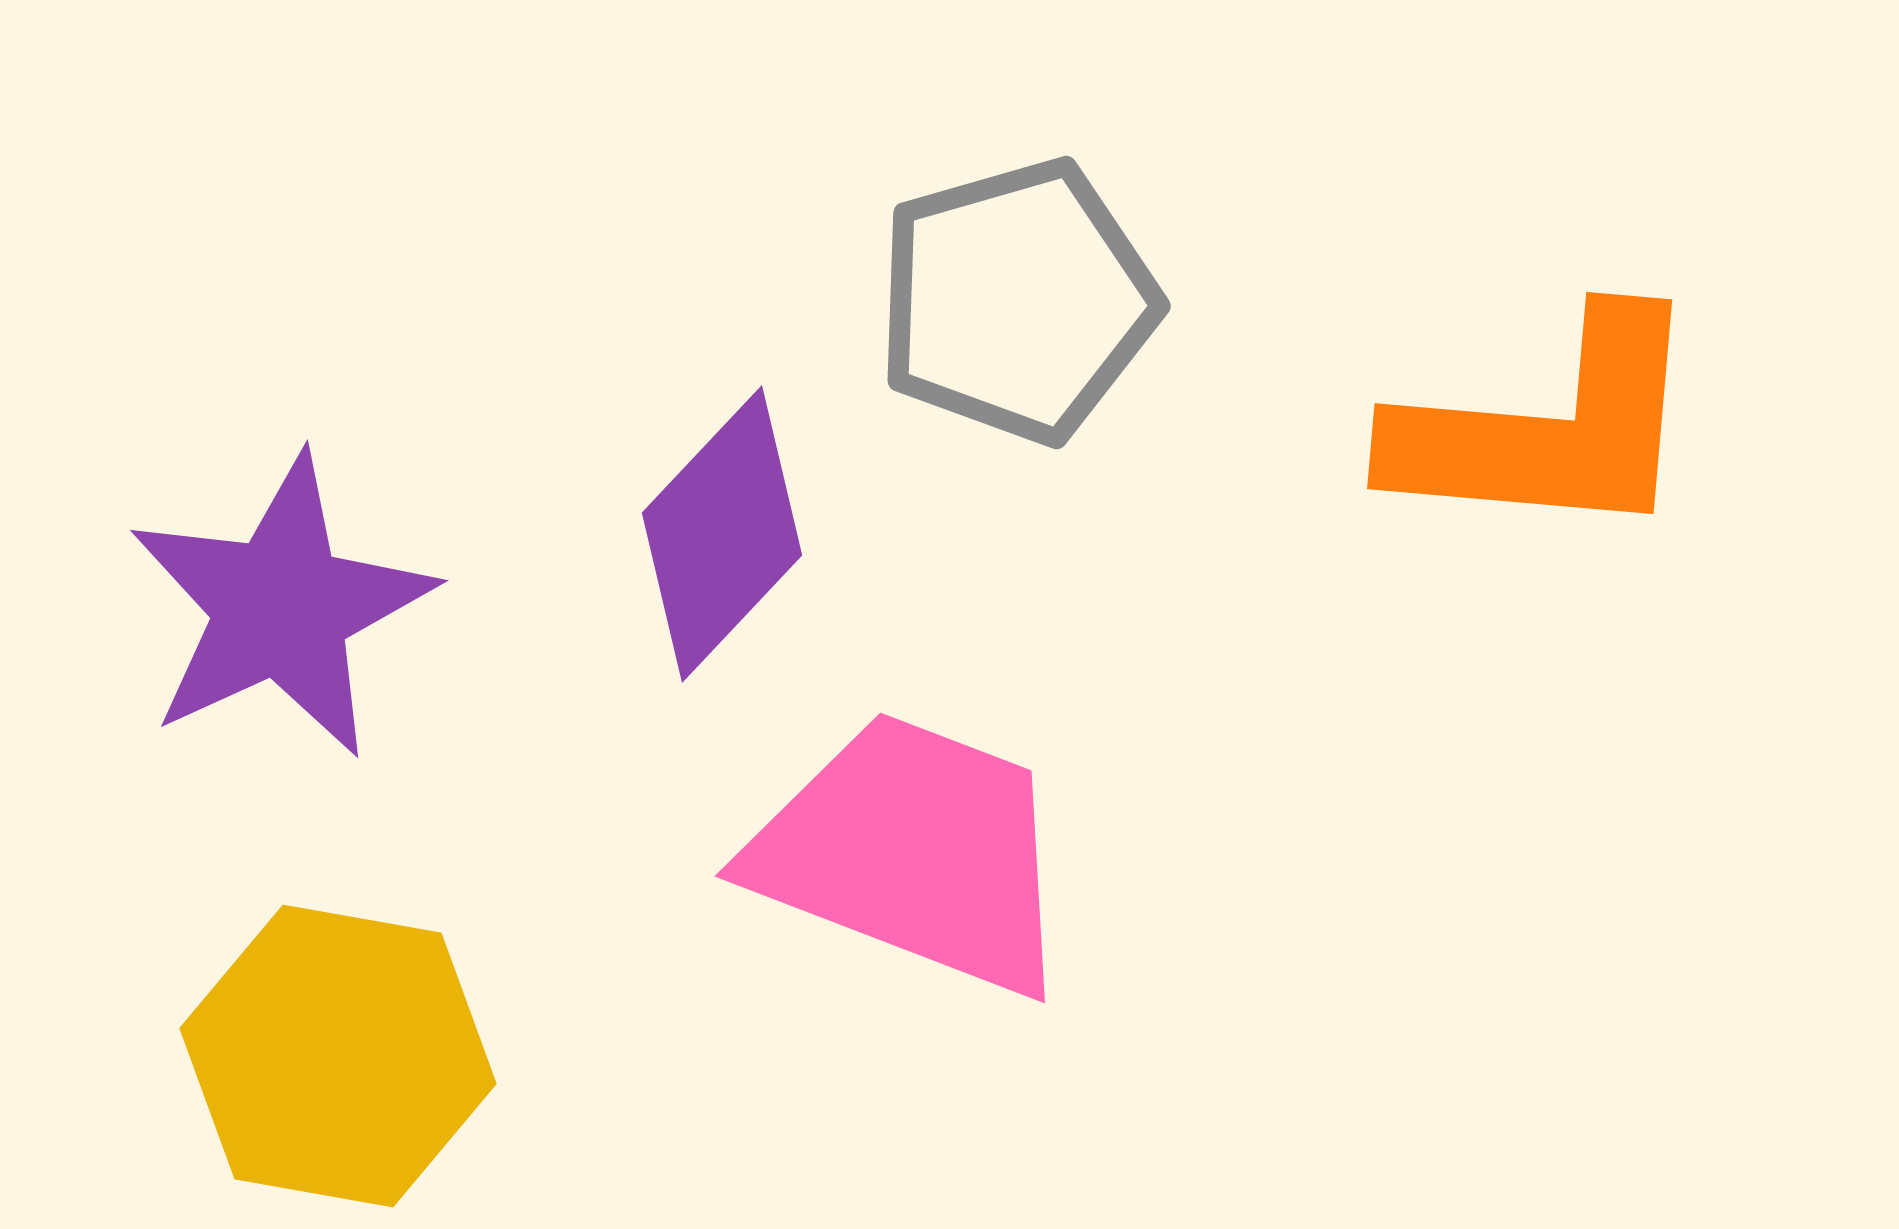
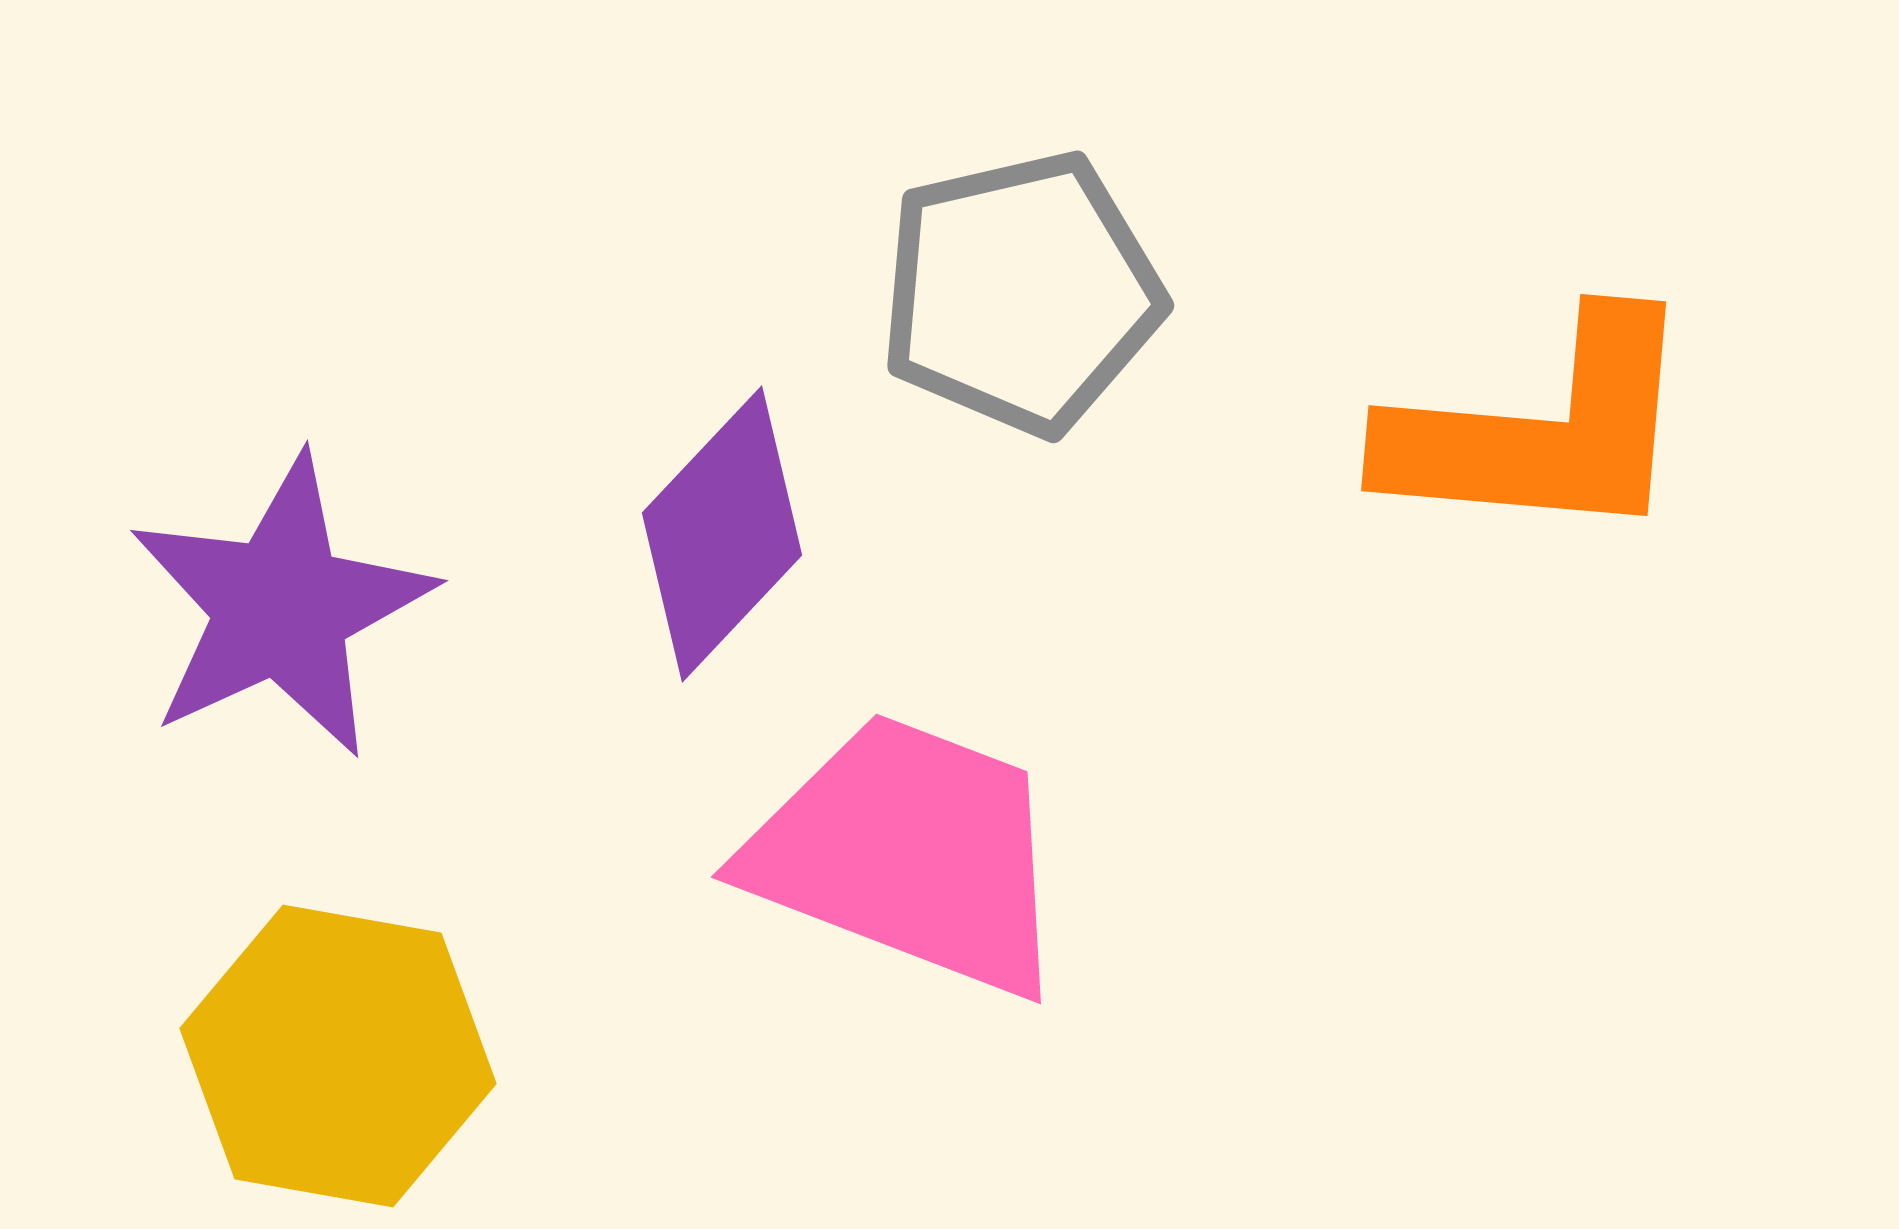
gray pentagon: moved 4 px right, 8 px up; rotated 3 degrees clockwise
orange L-shape: moved 6 px left, 2 px down
pink trapezoid: moved 4 px left, 1 px down
